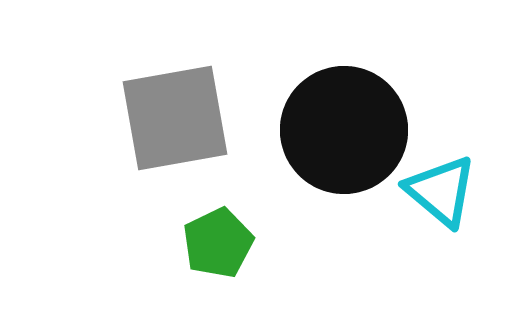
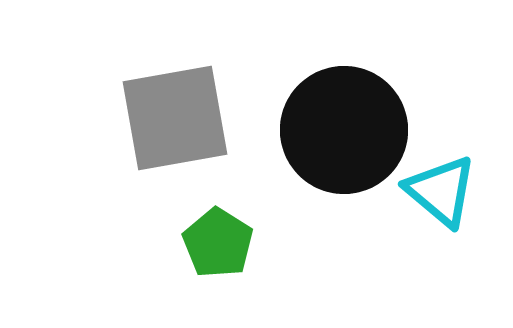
green pentagon: rotated 14 degrees counterclockwise
